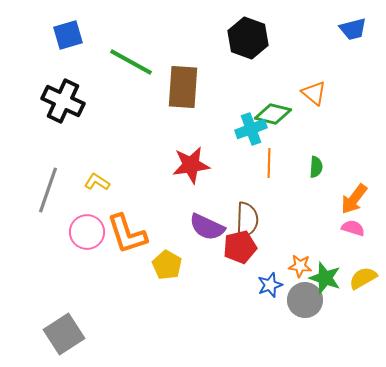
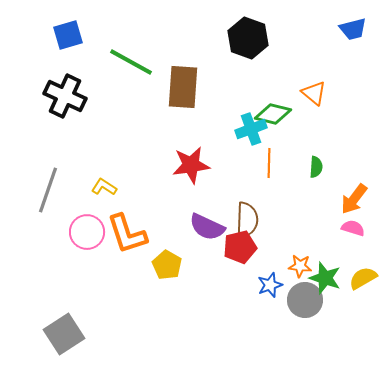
black cross: moved 2 px right, 5 px up
yellow L-shape: moved 7 px right, 5 px down
